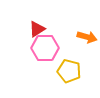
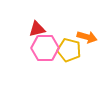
red triangle: rotated 18 degrees clockwise
yellow pentagon: moved 21 px up
